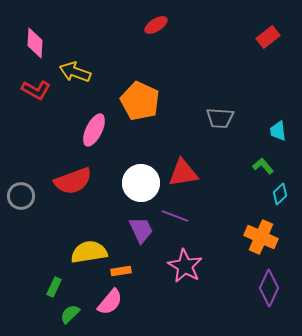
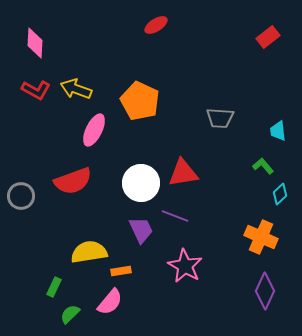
yellow arrow: moved 1 px right, 17 px down
purple diamond: moved 4 px left, 3 px down
